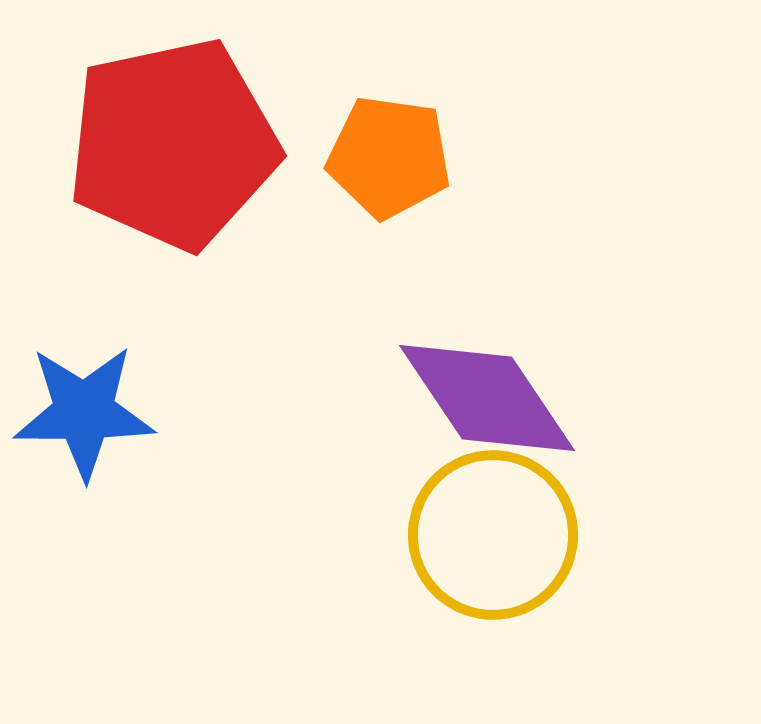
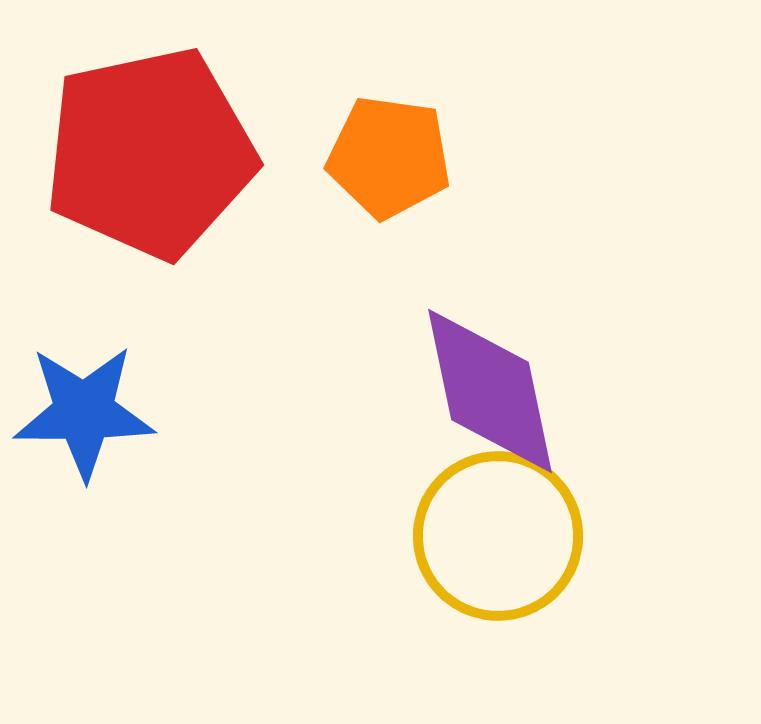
red pentagon: moved 23 px left, 9 px down
purple diamond: moved 3 px right, 7 px up; rotated 22 degrees clockwise
yellow circle: moved 5 px right, 1 px down
